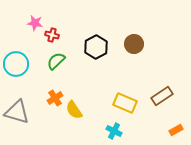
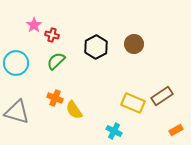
pink star: moved 1 px left, 2 px down; rotated 28 degrees clockwise
cyan circle: moved 1 px up
orange cross: rotated 35 degrees counterclockwise
yellow rectangle: moved 8 px right
